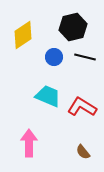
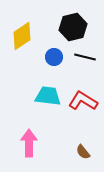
yellow diamond: moved 1 px left, 1 px down
cyan trapezoid: rotated 16 degrees counterclockwise
red L-shape: moved 1 px right, 6 px up
